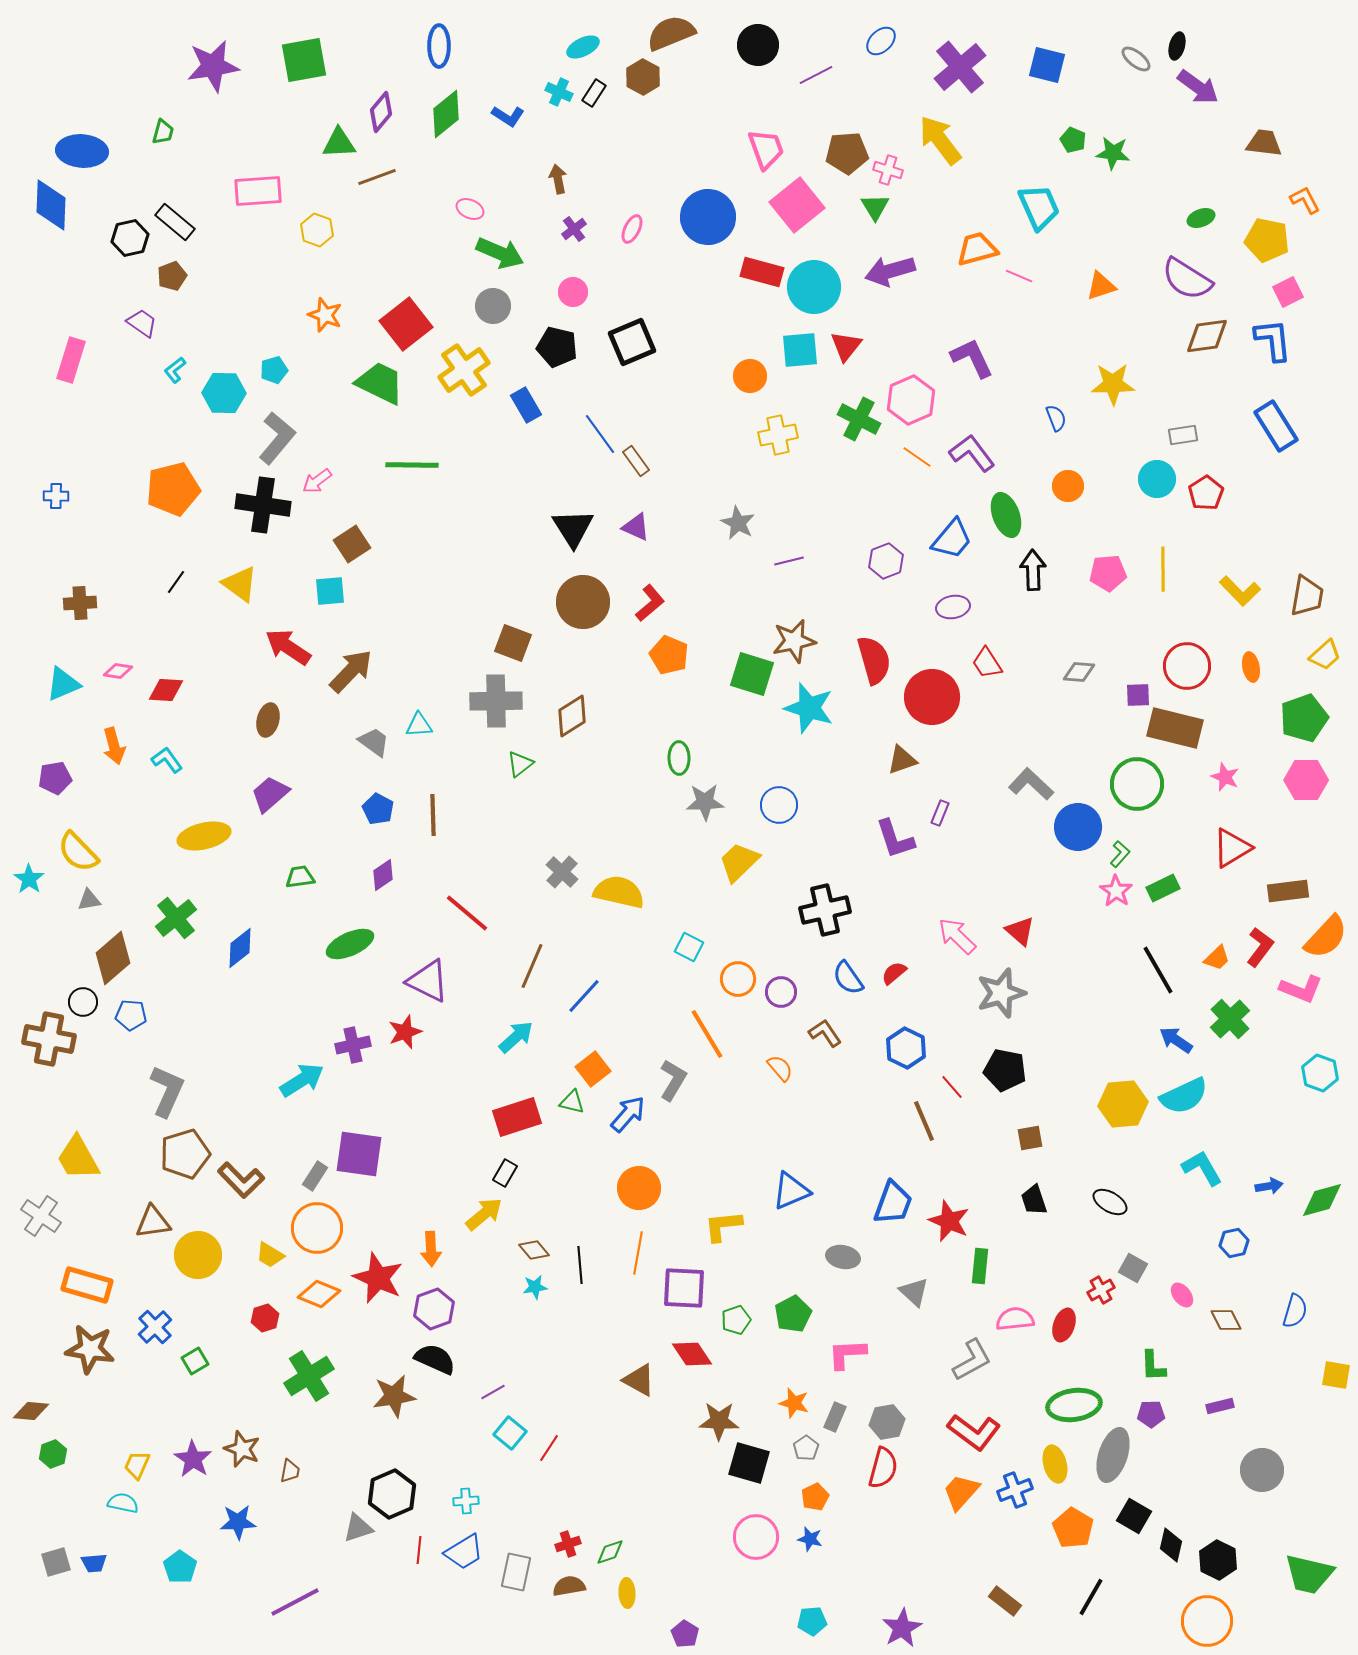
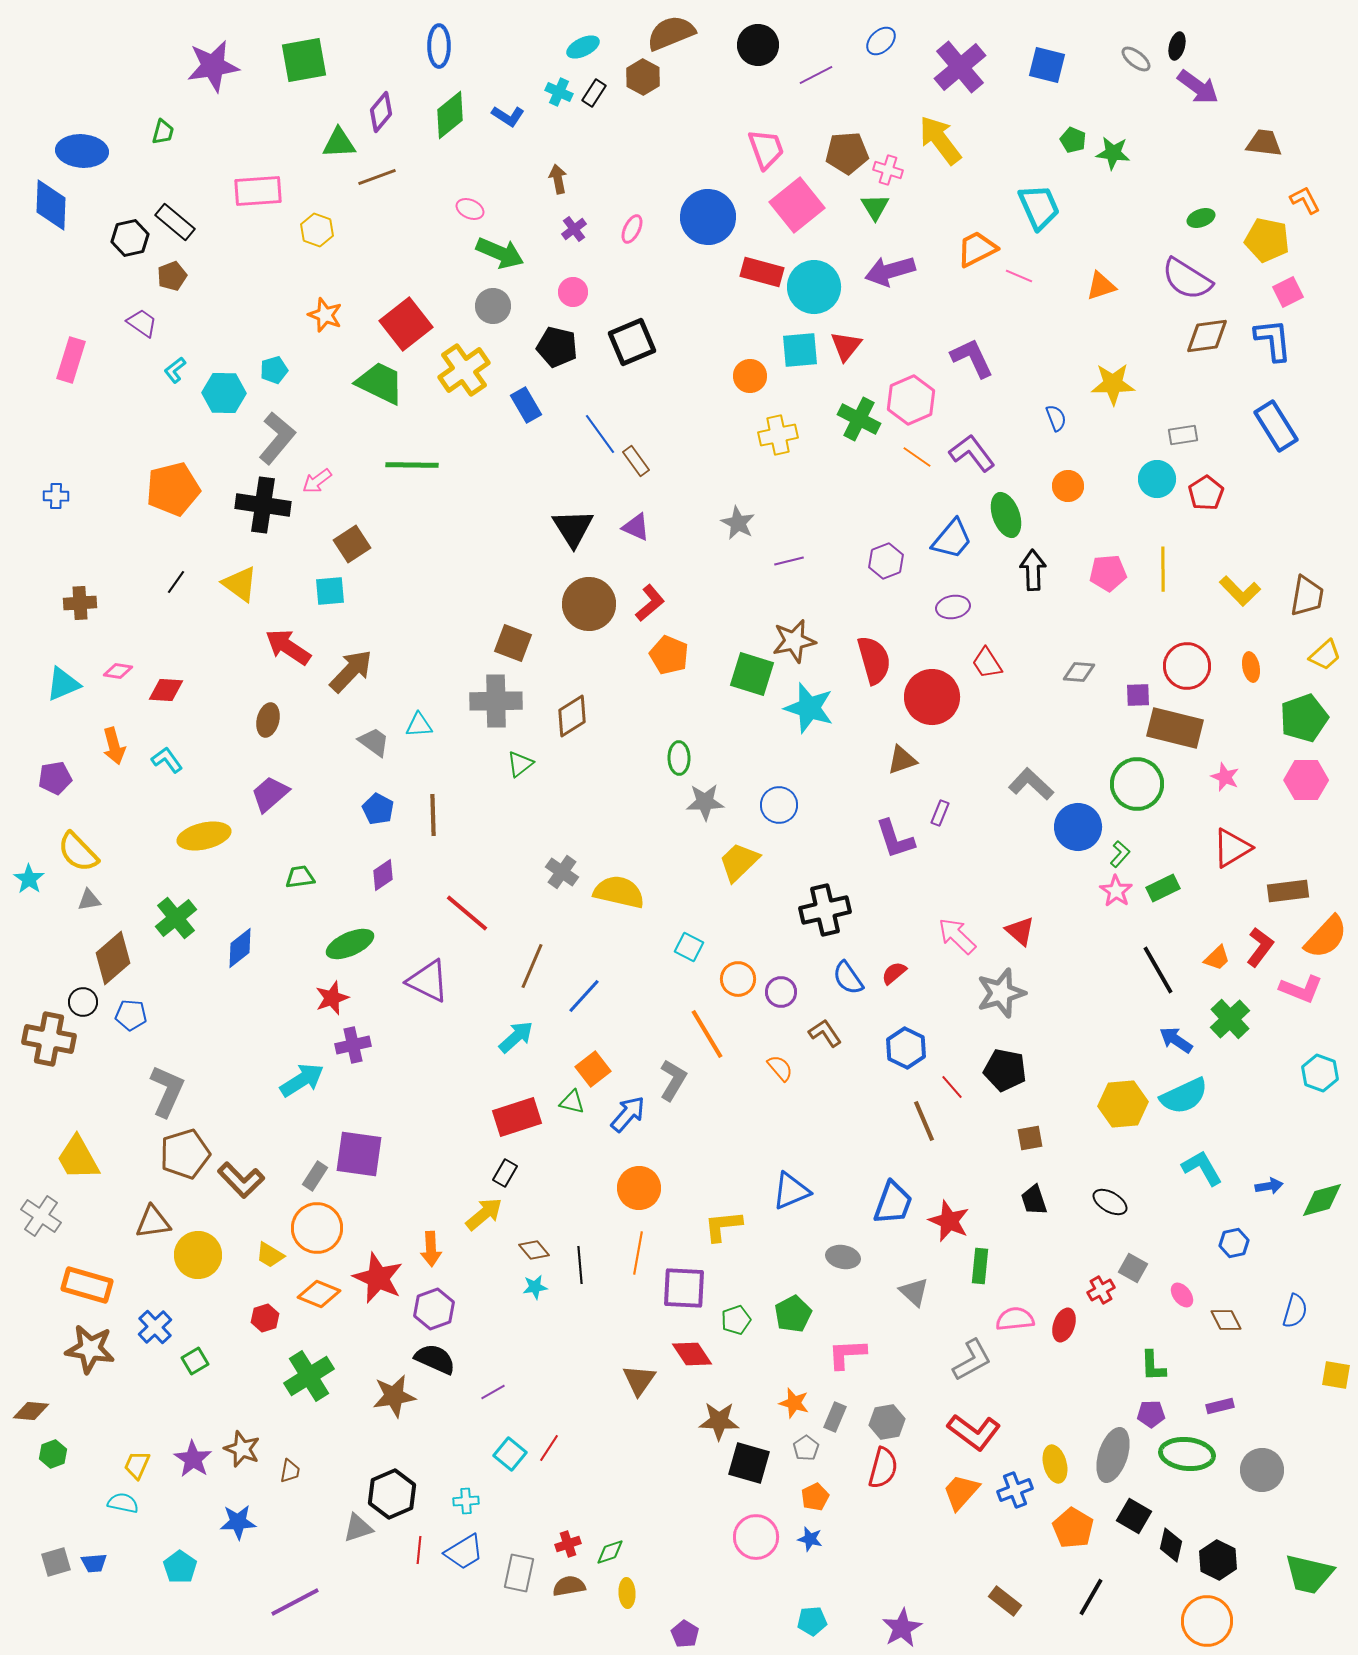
green diamond at (446, 114): moved 4 px right, 1 px down
orange trapezoid at (977, 249): rotated 12 degrees counterclockwise
brown circle at (583, 602): moved 6 px right, 2 px down
gray cross at (562, 872): rotated 8 degrees counterclockwise
red star at (405, 1032): moved 73 px left, 34 px up
brown triangle at (639, 1380): rotated 36 degrees clockwise
green ellipse at (1074, 1405): moved 113 px right, 49 px down; rotated 14 degrees clockwise
cyan square at (510, 1433): moved 21 px down
gray rectangle at (516, 1572): moved 3 px right, 1 px down
